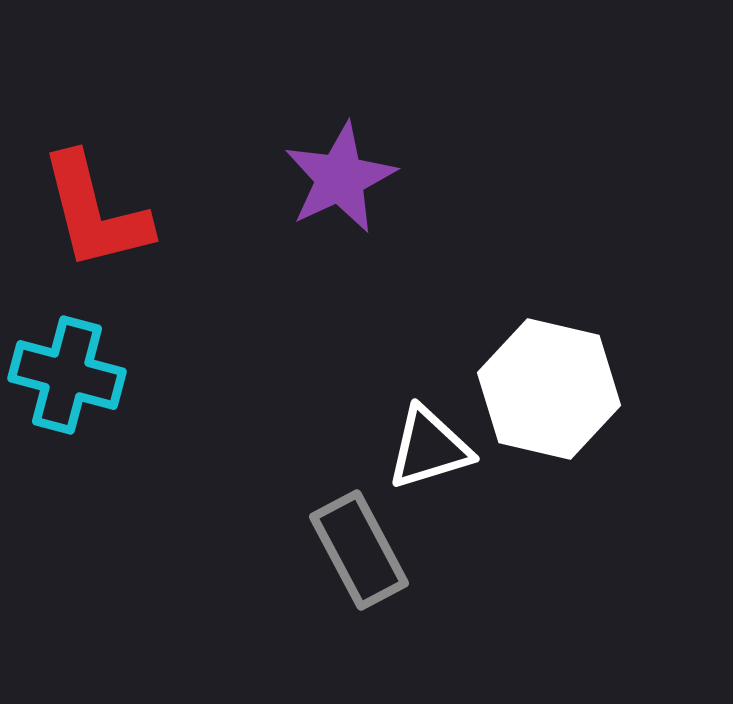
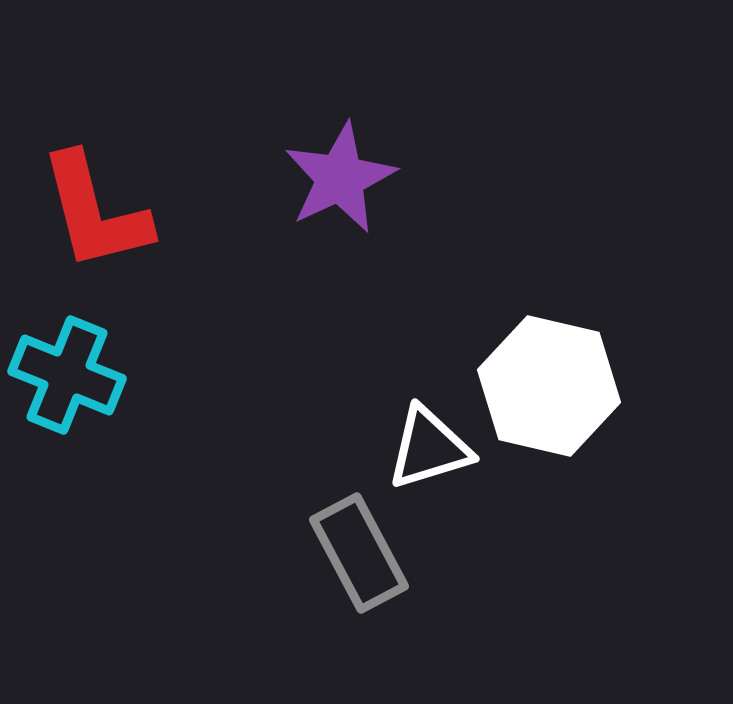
cyan cross: rotated 7 degrees clockwise
white hexagon: moved 3 px up
gray rectangle: moved 3 px down
